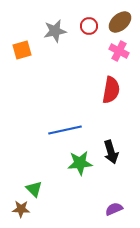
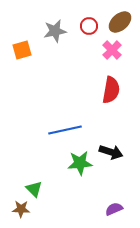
pink cross: moved 7 px left, 1 px up; rotated 18 degrees clockwise
black arrow: rotated 55 degrees counterclockwise
